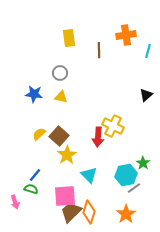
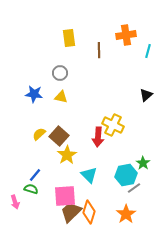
yellow cross: moved 1 px up
